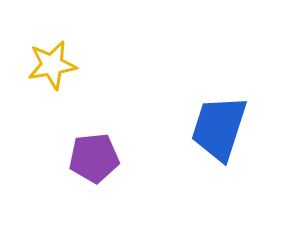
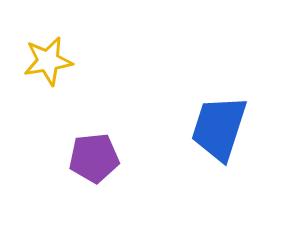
yellow star: moved 4 px left, 4 px up
